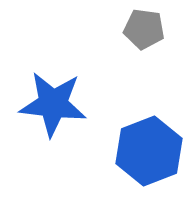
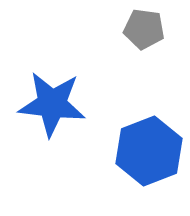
blue star: moved 1 px left
